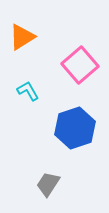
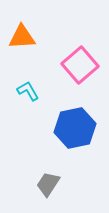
orange triangle: rotated 28 degrees clockwise
blue hexagon: rotated 6 degrees clockwise
